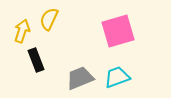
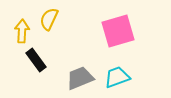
yellow arrow: rotated 15 degrees counterclockwise
black rectangle: rotated 15 degrees counterclockwise
